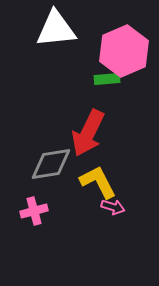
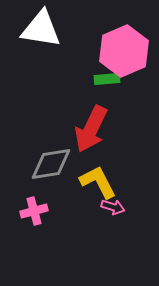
white triangle: moved 15 px left; rotated 15 degrees clockwise
red arrow: moved 3 px right, 4 px up
